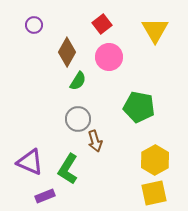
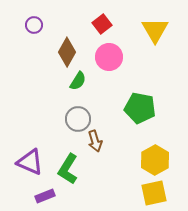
green pentagon: moved 1 px right, 1 px down
